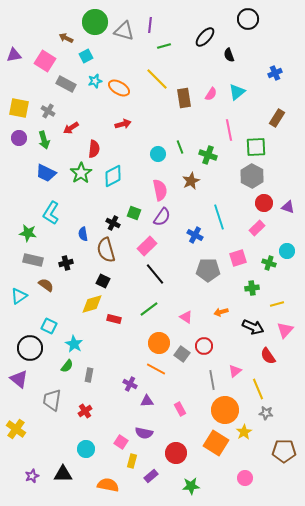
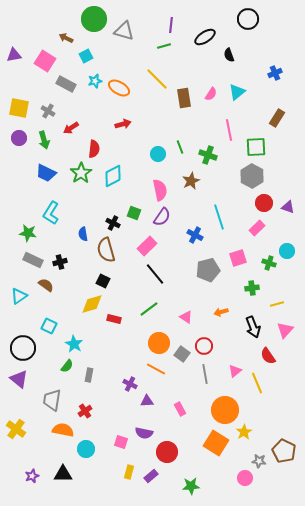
green circle at (95, 22): moved 1 px left, 3 px up
purple line at (150, 25): moved 21 px right
black ellipse at (205, 37): rotated 15 degrees clockwise
gray rectangle at (33, 260): rotated 12 degrees clockwise
black cross at (66, 263): moved 6 px left, 1 px up
gray pentagon at (208, 270): rotated 15 degrees counterclockwise
black arrow at (253, 327): rotated 45 degrees clockwise
black circle at (30, 348): moved 7 px left
gray line at (212, 380): moved 7 px left, 6 px up
yellow line at (258, 389): moved 1 px left, 6 px up
gray star at (266, 413): moved 7 px left, 48 px down
pink square at (121, 442): rotated 16 degrees counterclockwise
brown pentagon at (284, 451): rotated 25 degrees clockwise
red circle at (176, 453): moved 9 px left, 1 px up
yellow rectangle at (132, 461): moved 3 px left, 11 px down
orange semicircle at (108, 485): moved 45 px left, 55 px up
